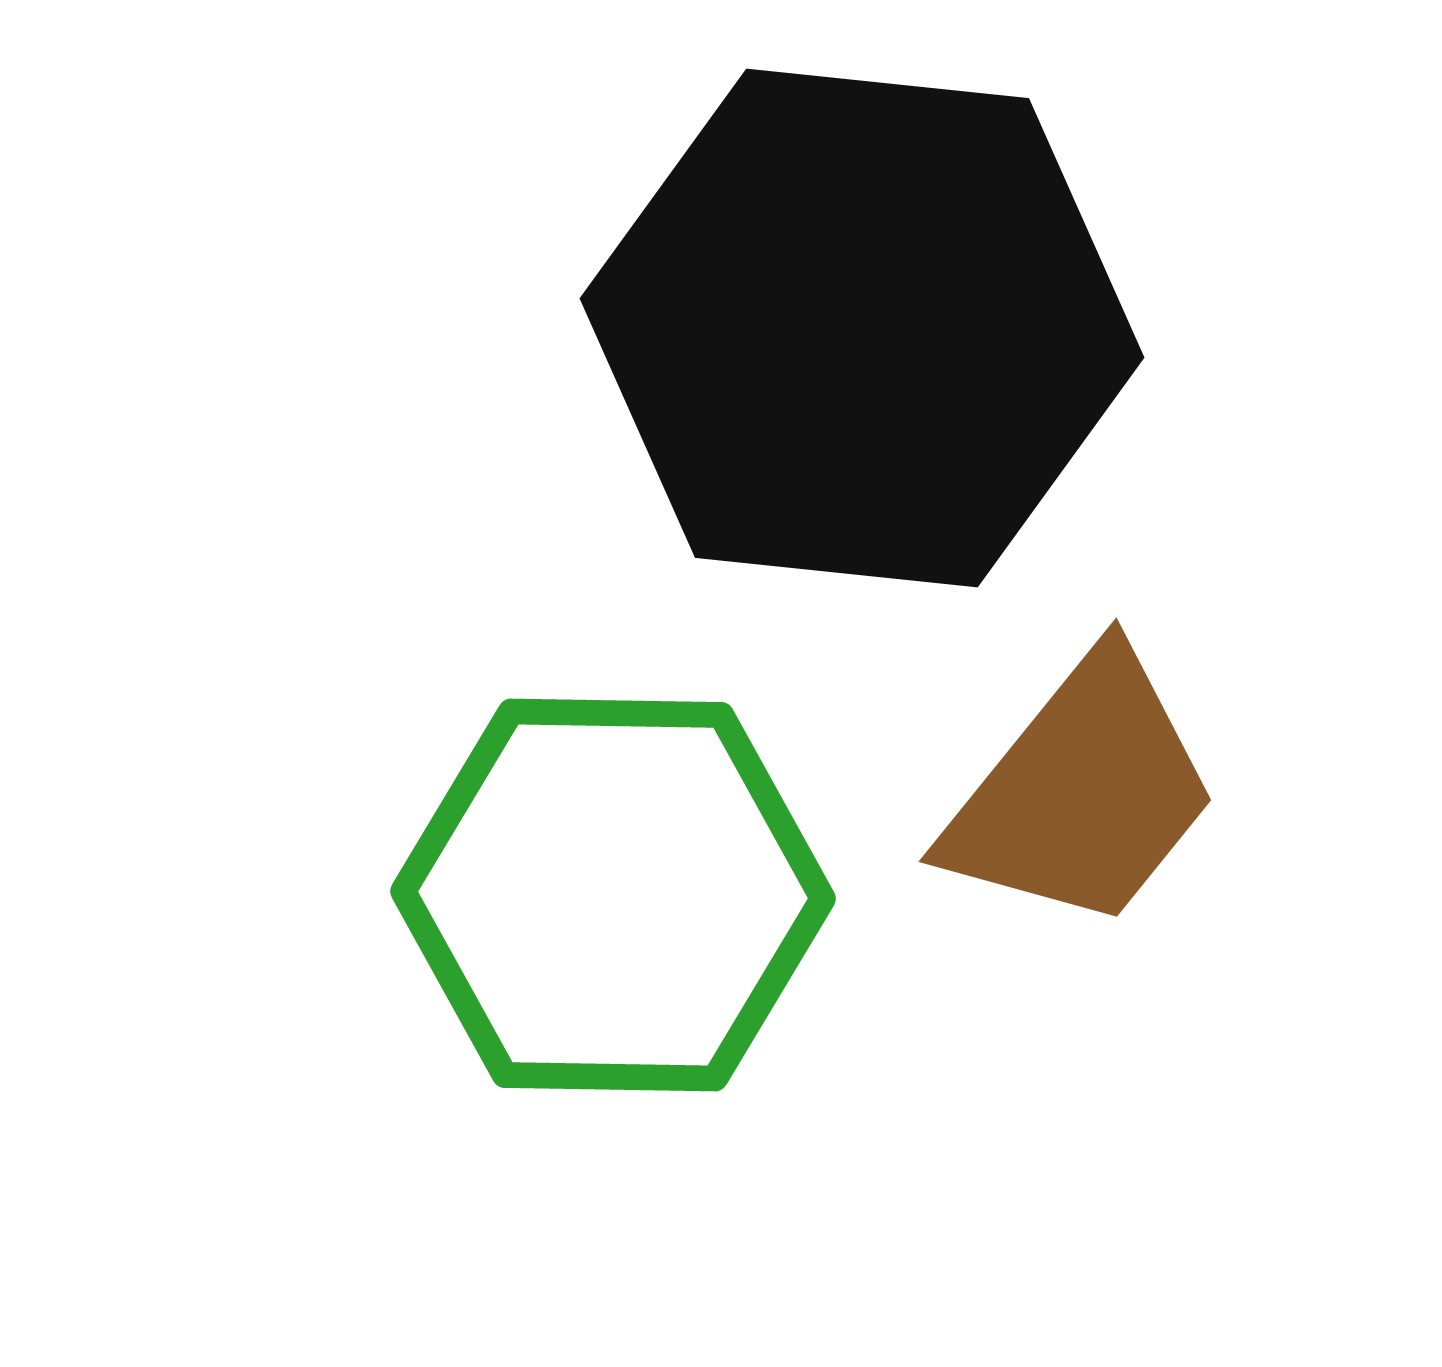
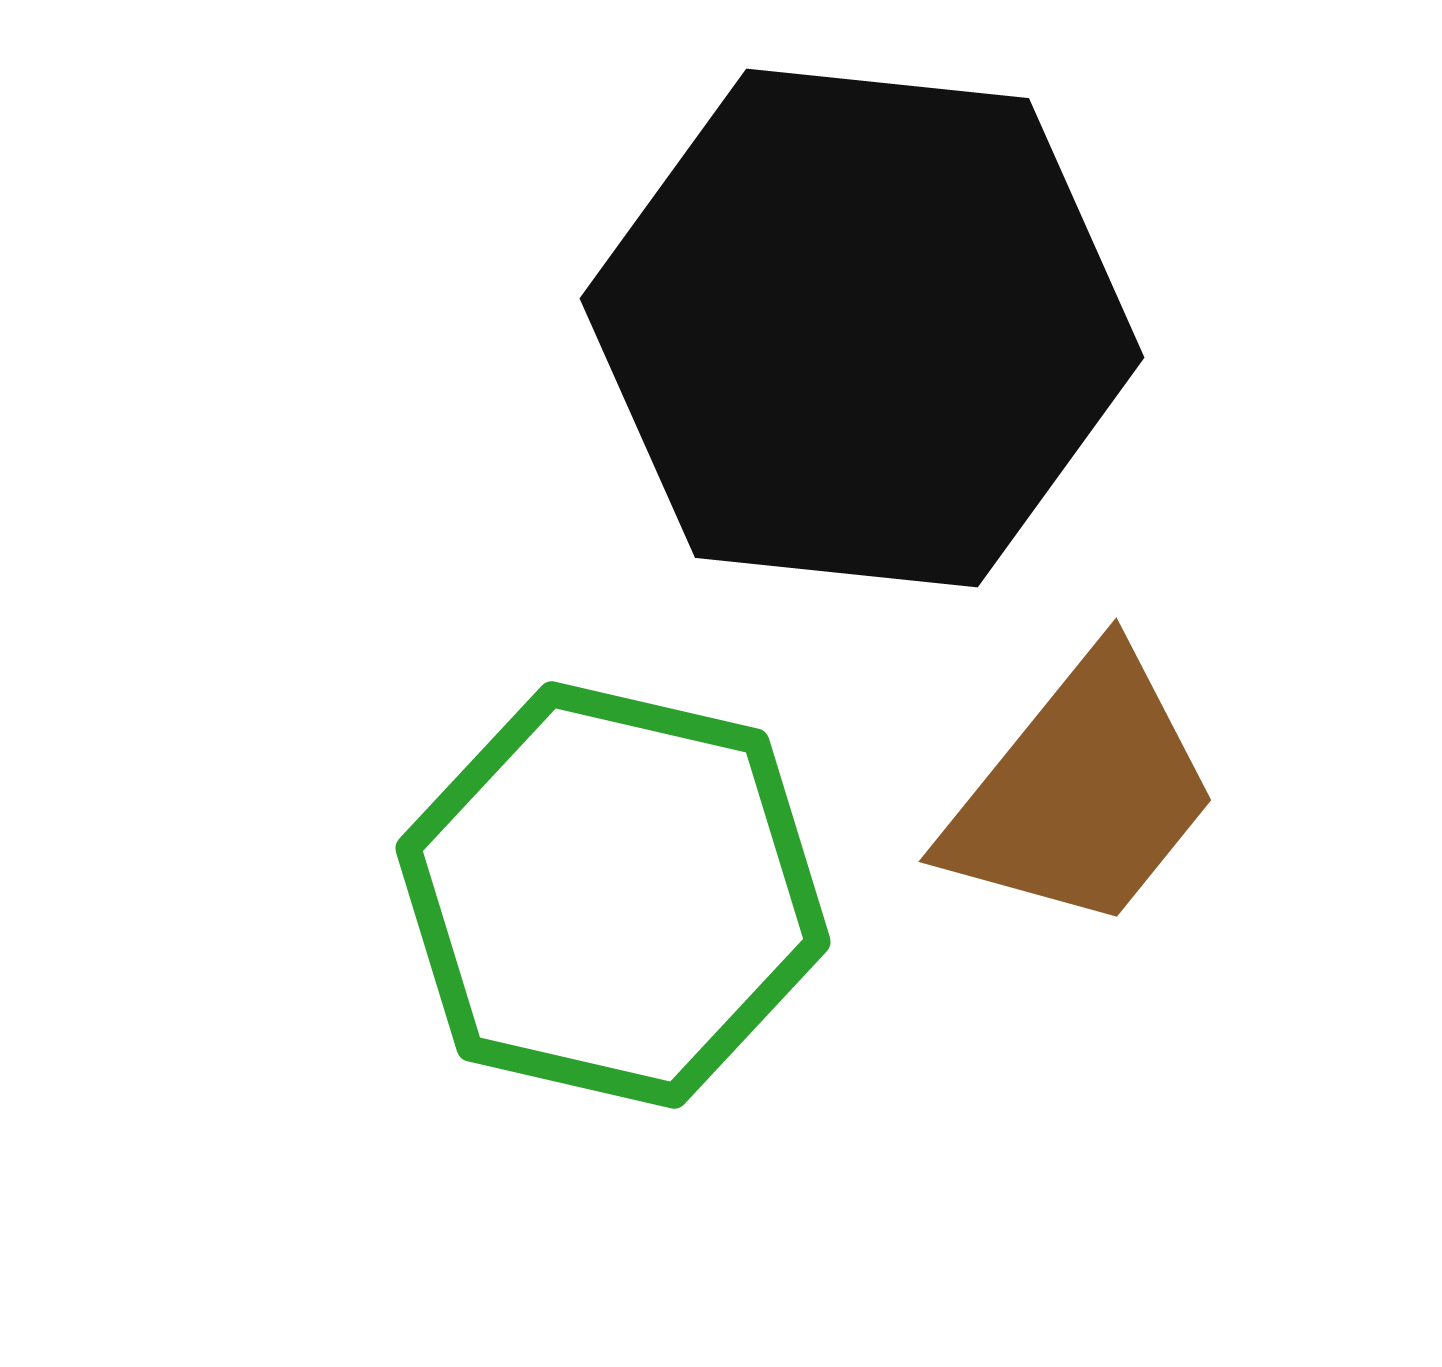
green hexagon: rotated 12 degrees clockwise
